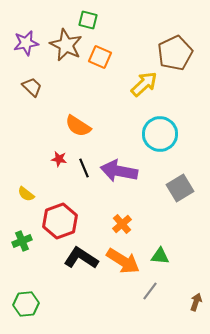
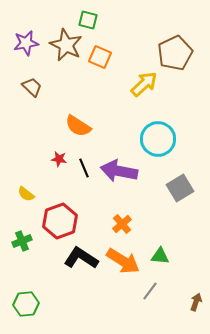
cyan circle: moved 2 px left, 5 px down
